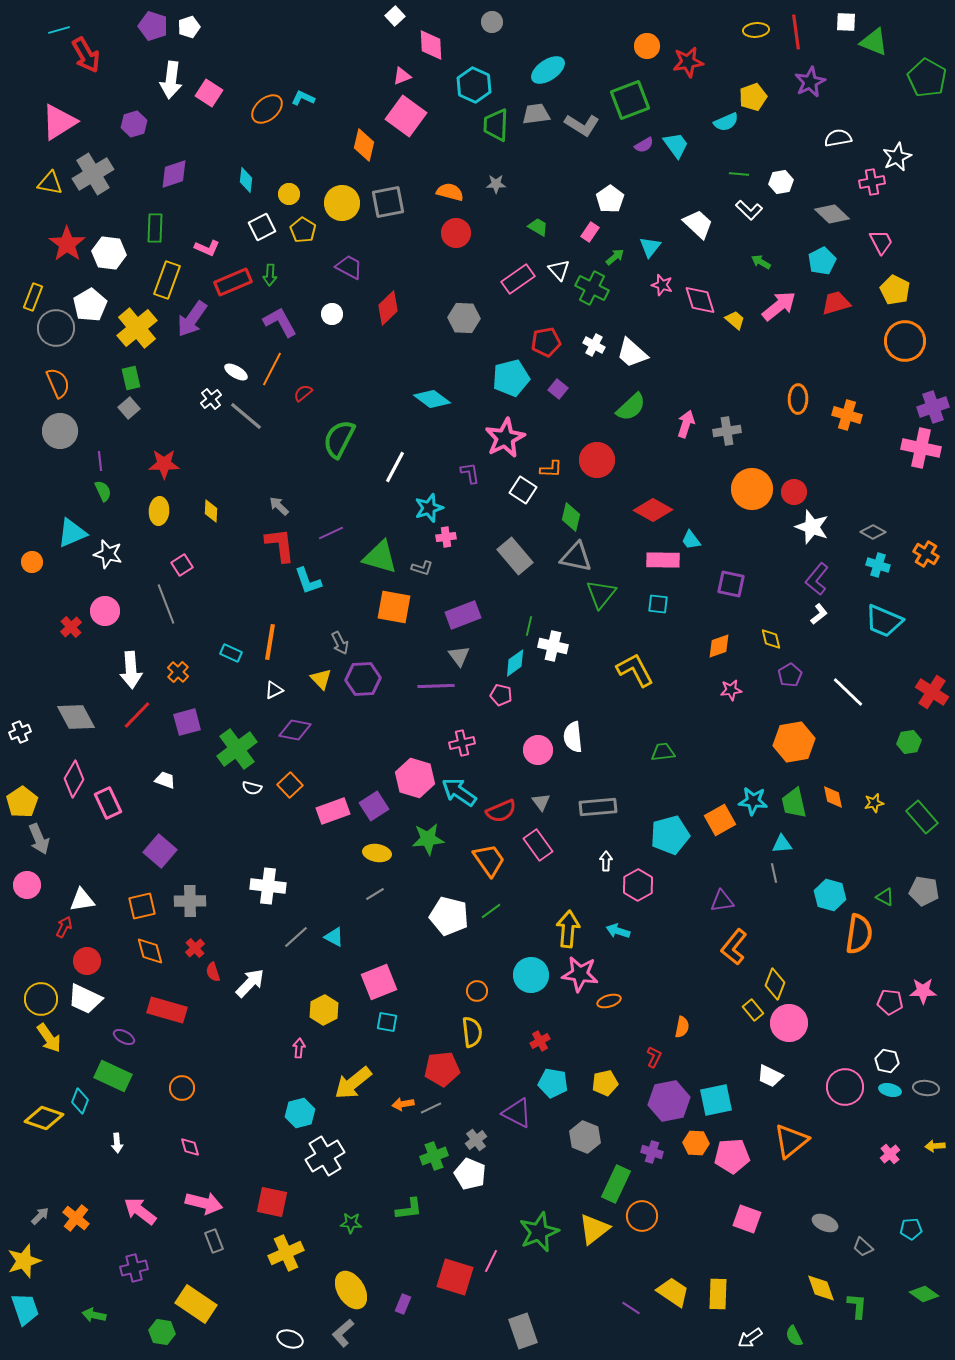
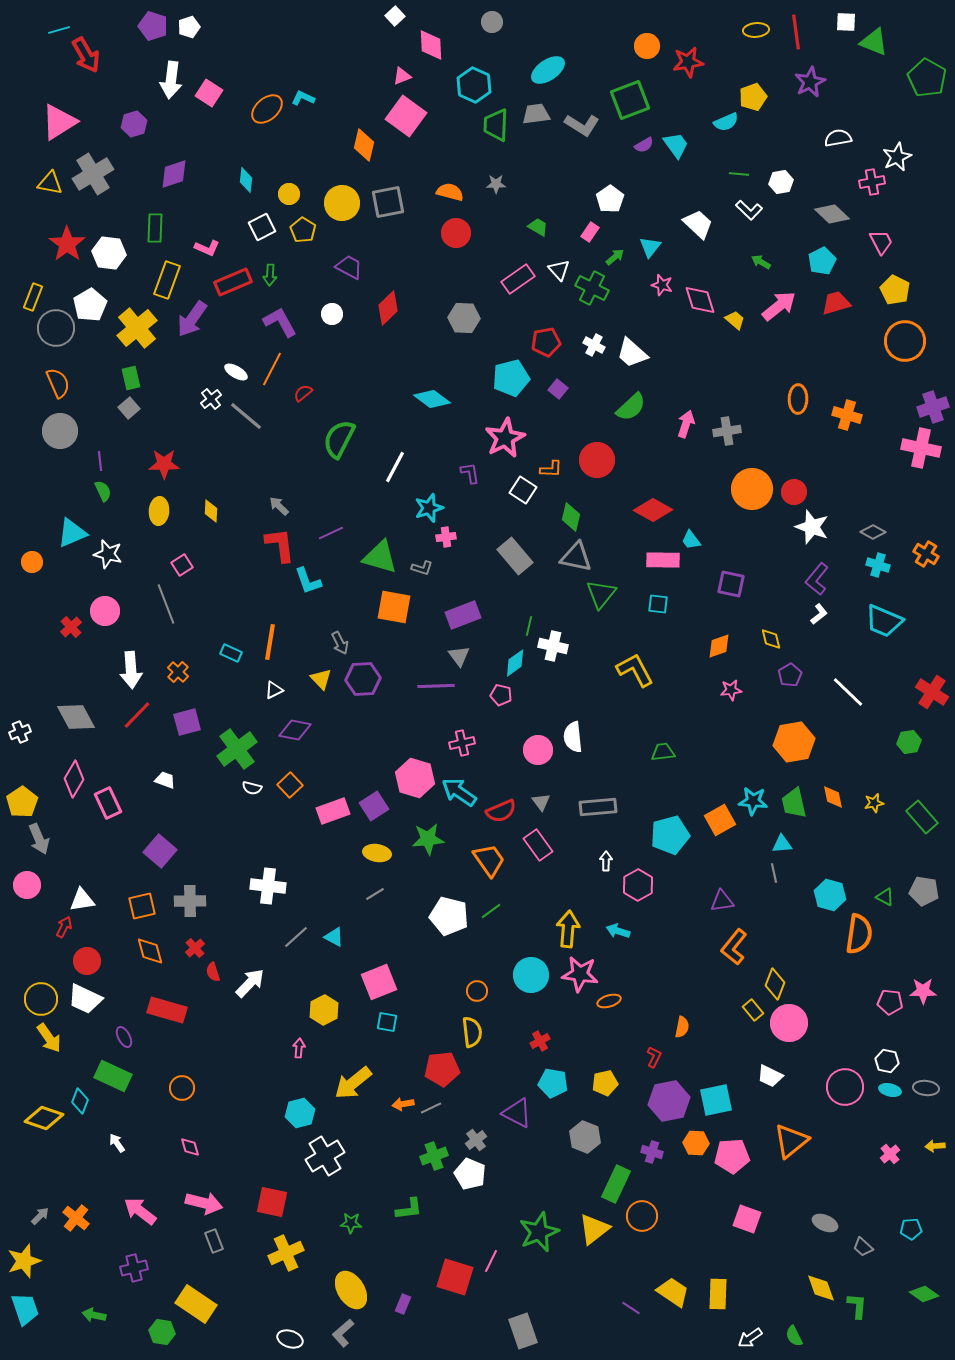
purple ellipse at (124, 1037): rotated 35 degrees clockwise
white arrow at (117, 1143): rotated 150 degrees clockwise
